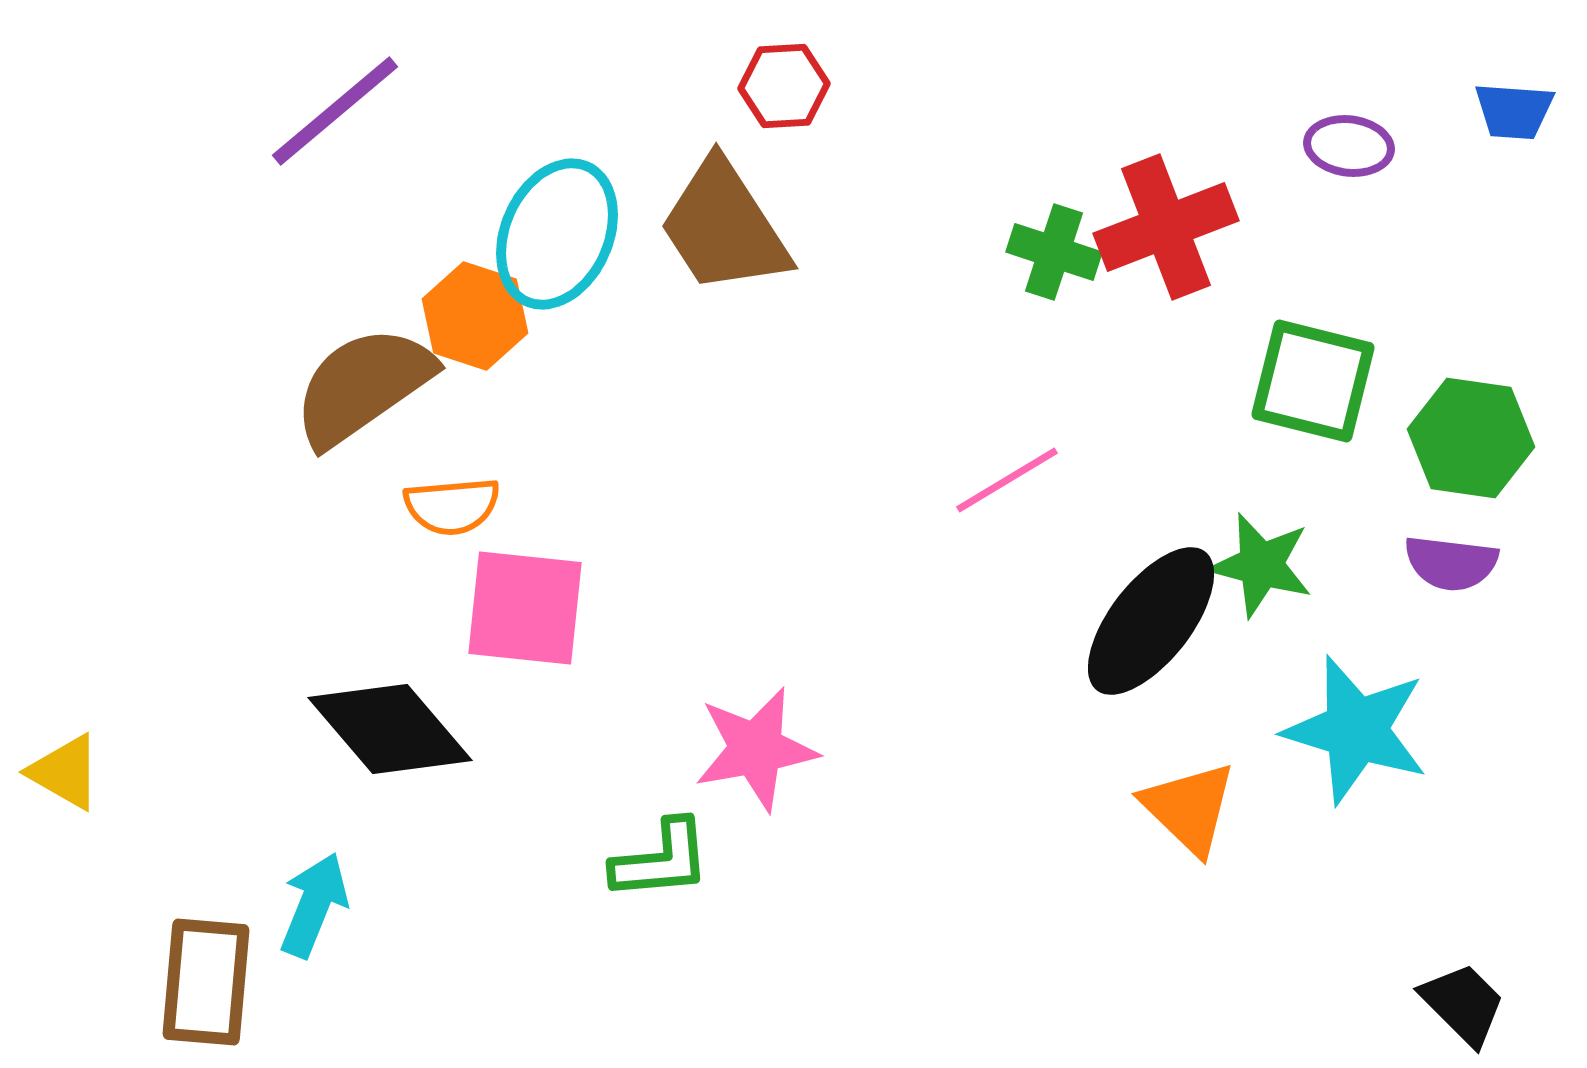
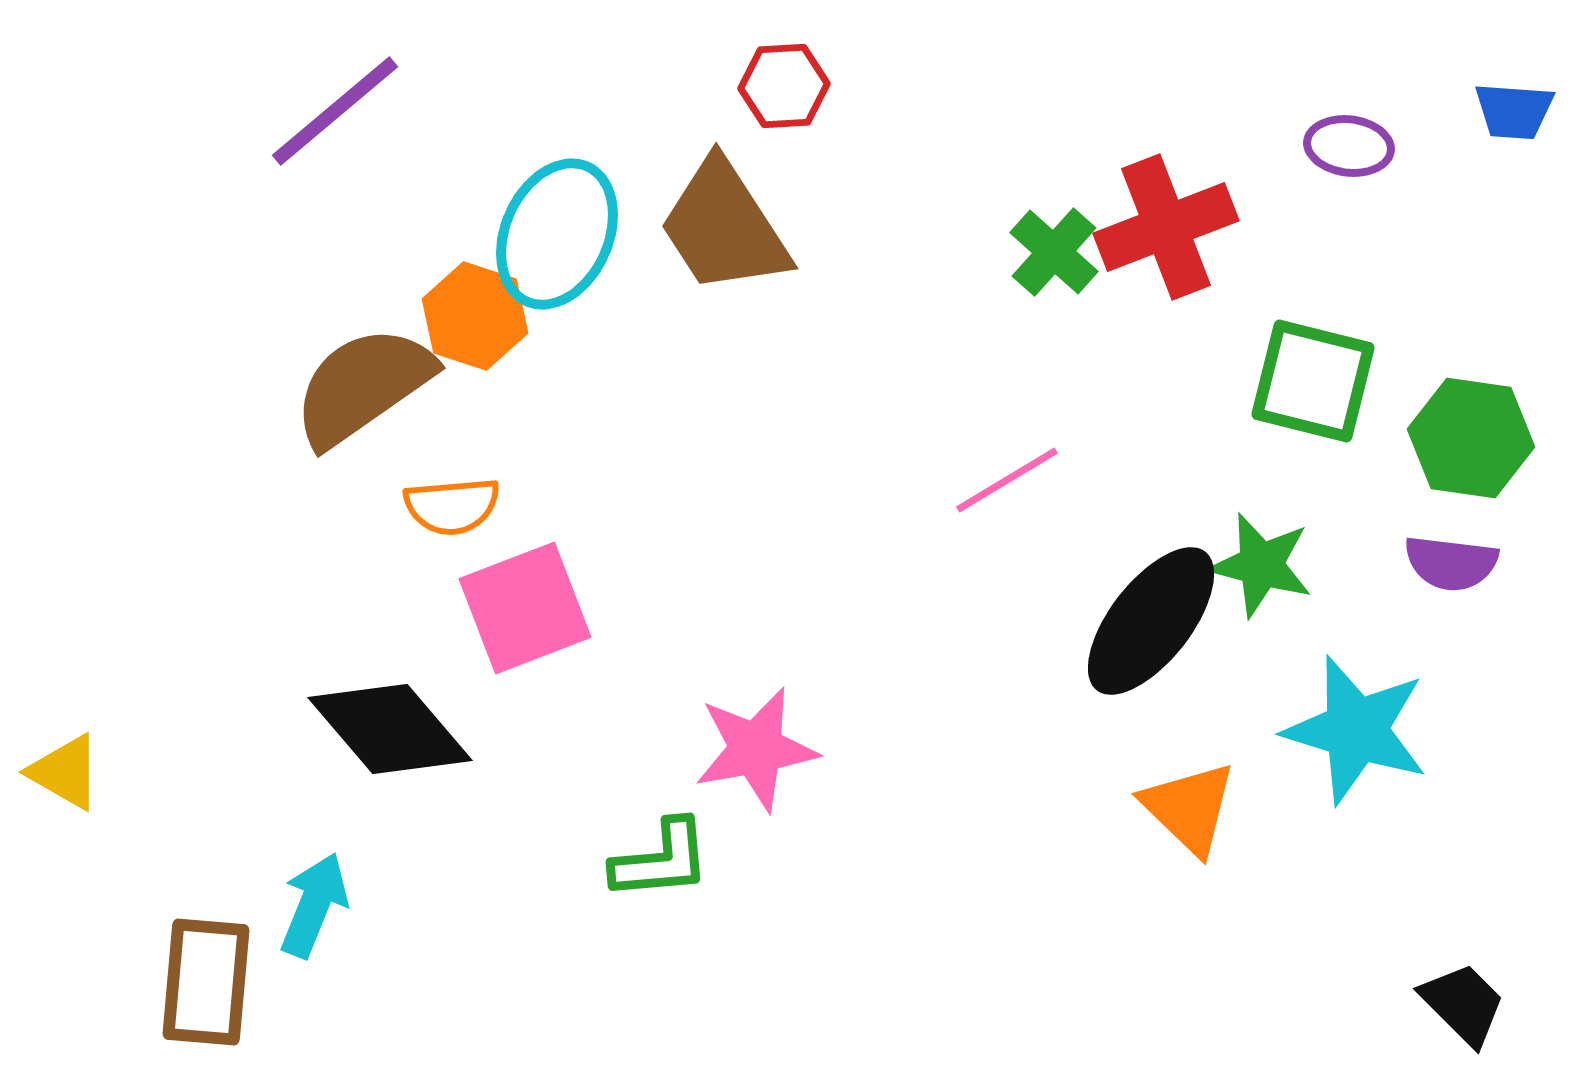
green cross: rotated 24 degrees clockwise
pink square: rotated 27 degrees counterclockwise
